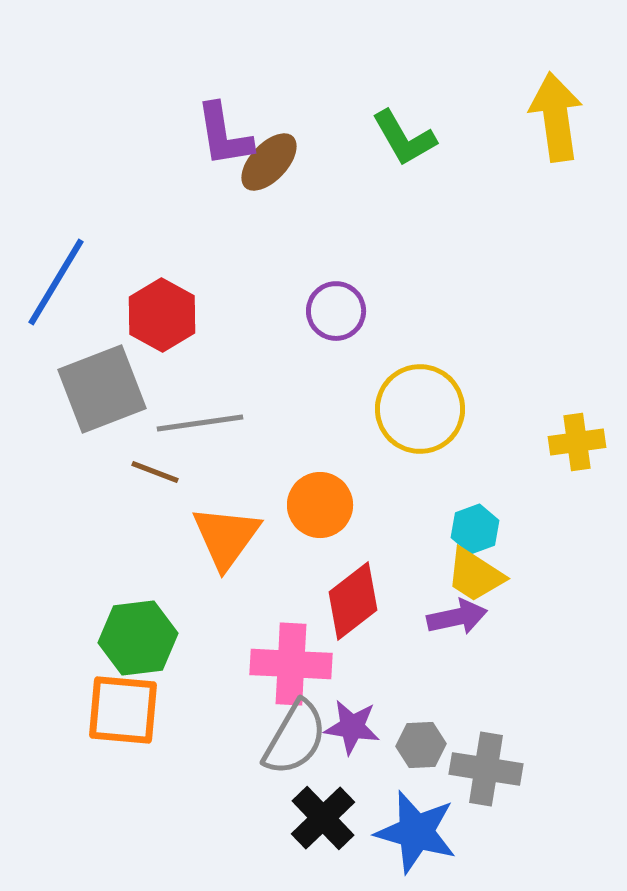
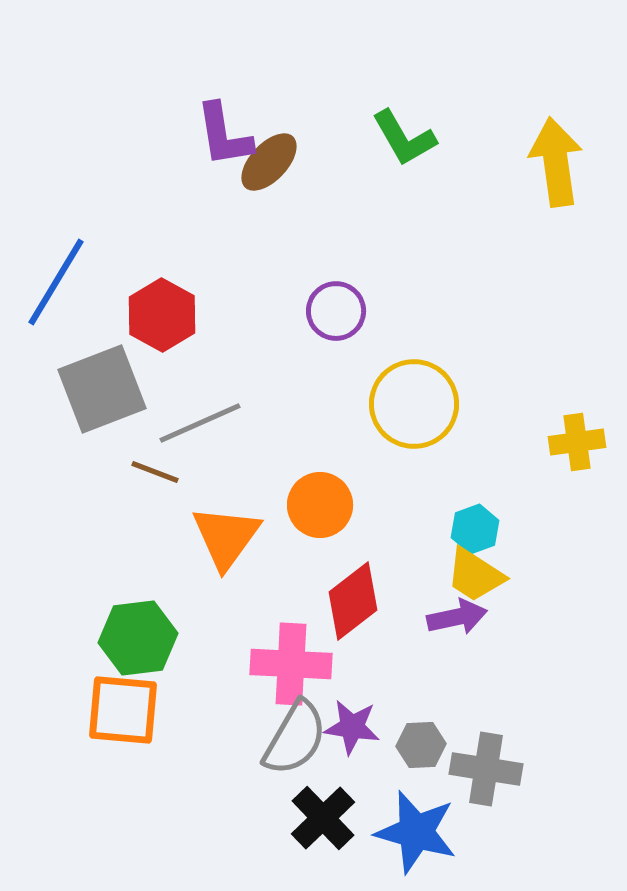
yellow arrow: moved 45 px down
yellow circle: moved 6 px left, 5 px up
gray line: rotated 16 degrees counterclockwise
